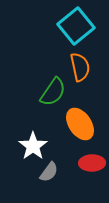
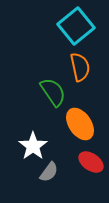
green semicircle: rotated 68 degrees counterclockwise
red ellipse: moved 1 px left, 1 px up; rotated 35 degrees clockwise
